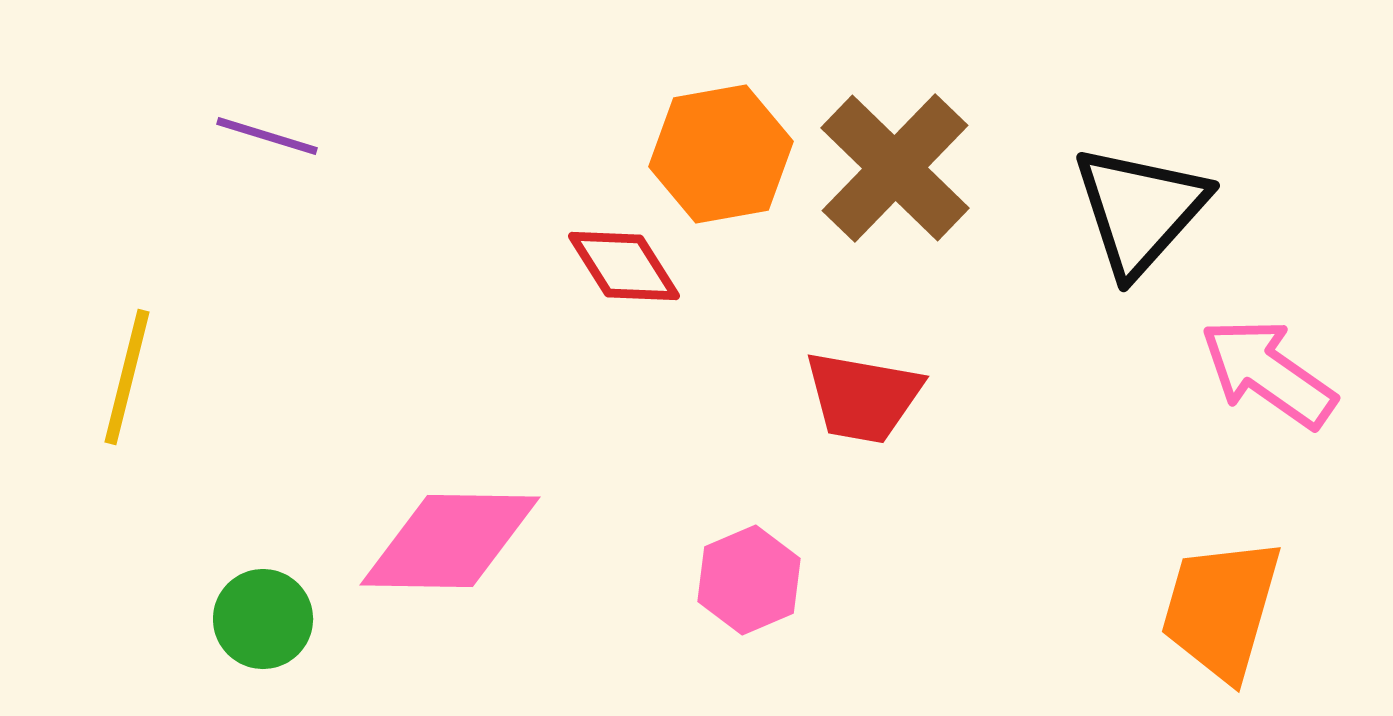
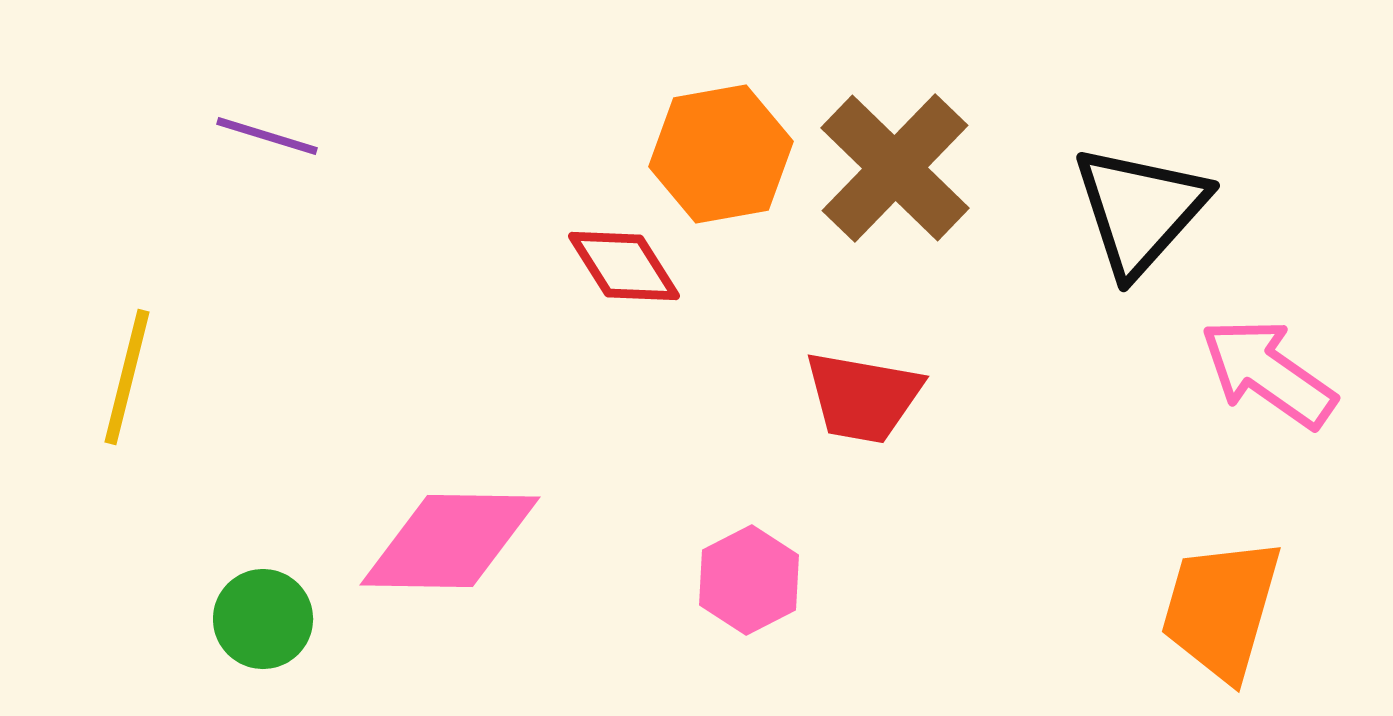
pink hexagon: rotated 4 degrees counterclockwise
